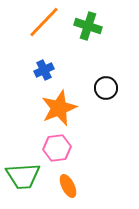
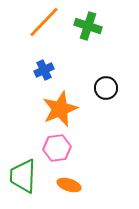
orange star: moved 1 px right, 1 px down
green trapezoid: rotated 96 degrees clockwise
orange ellipse: moved 1 px right, 1 px up; rotated 45 degrees counterclockwise
